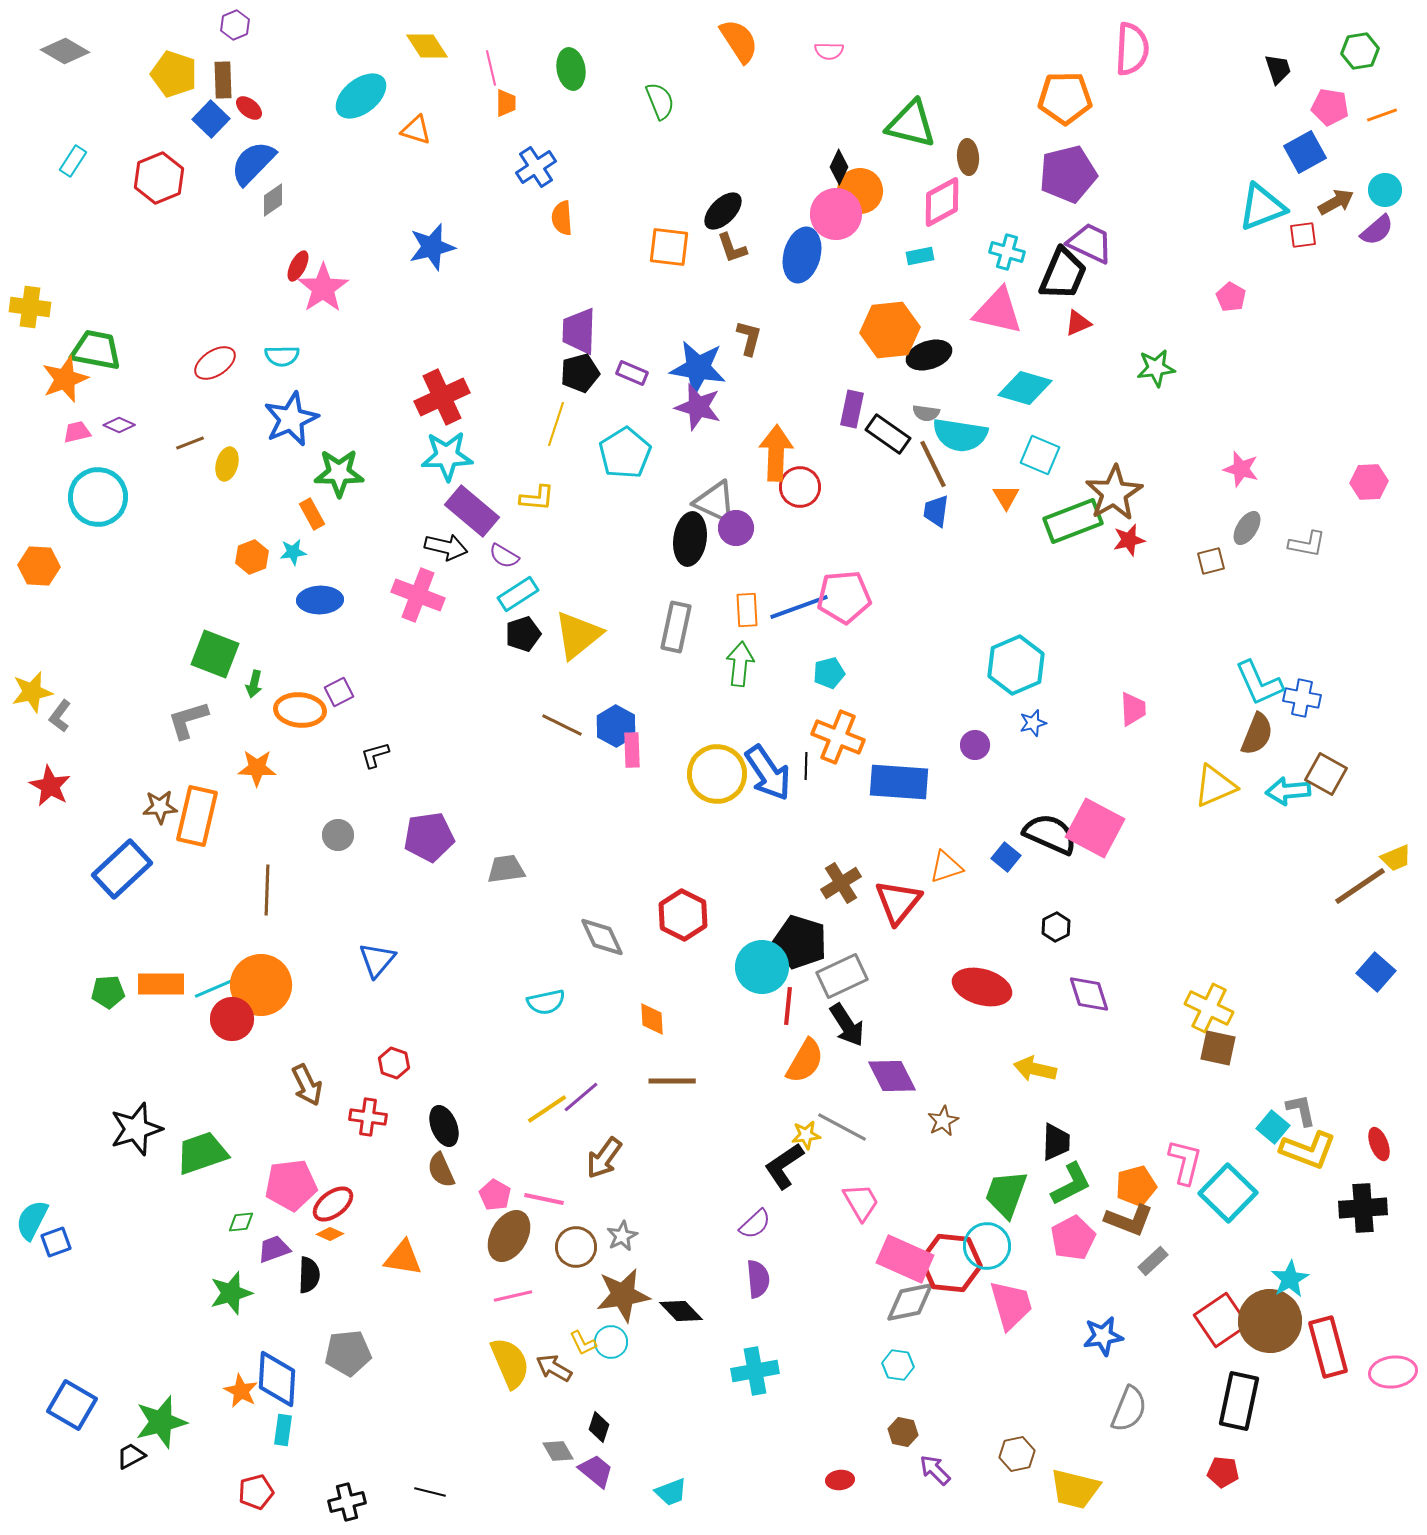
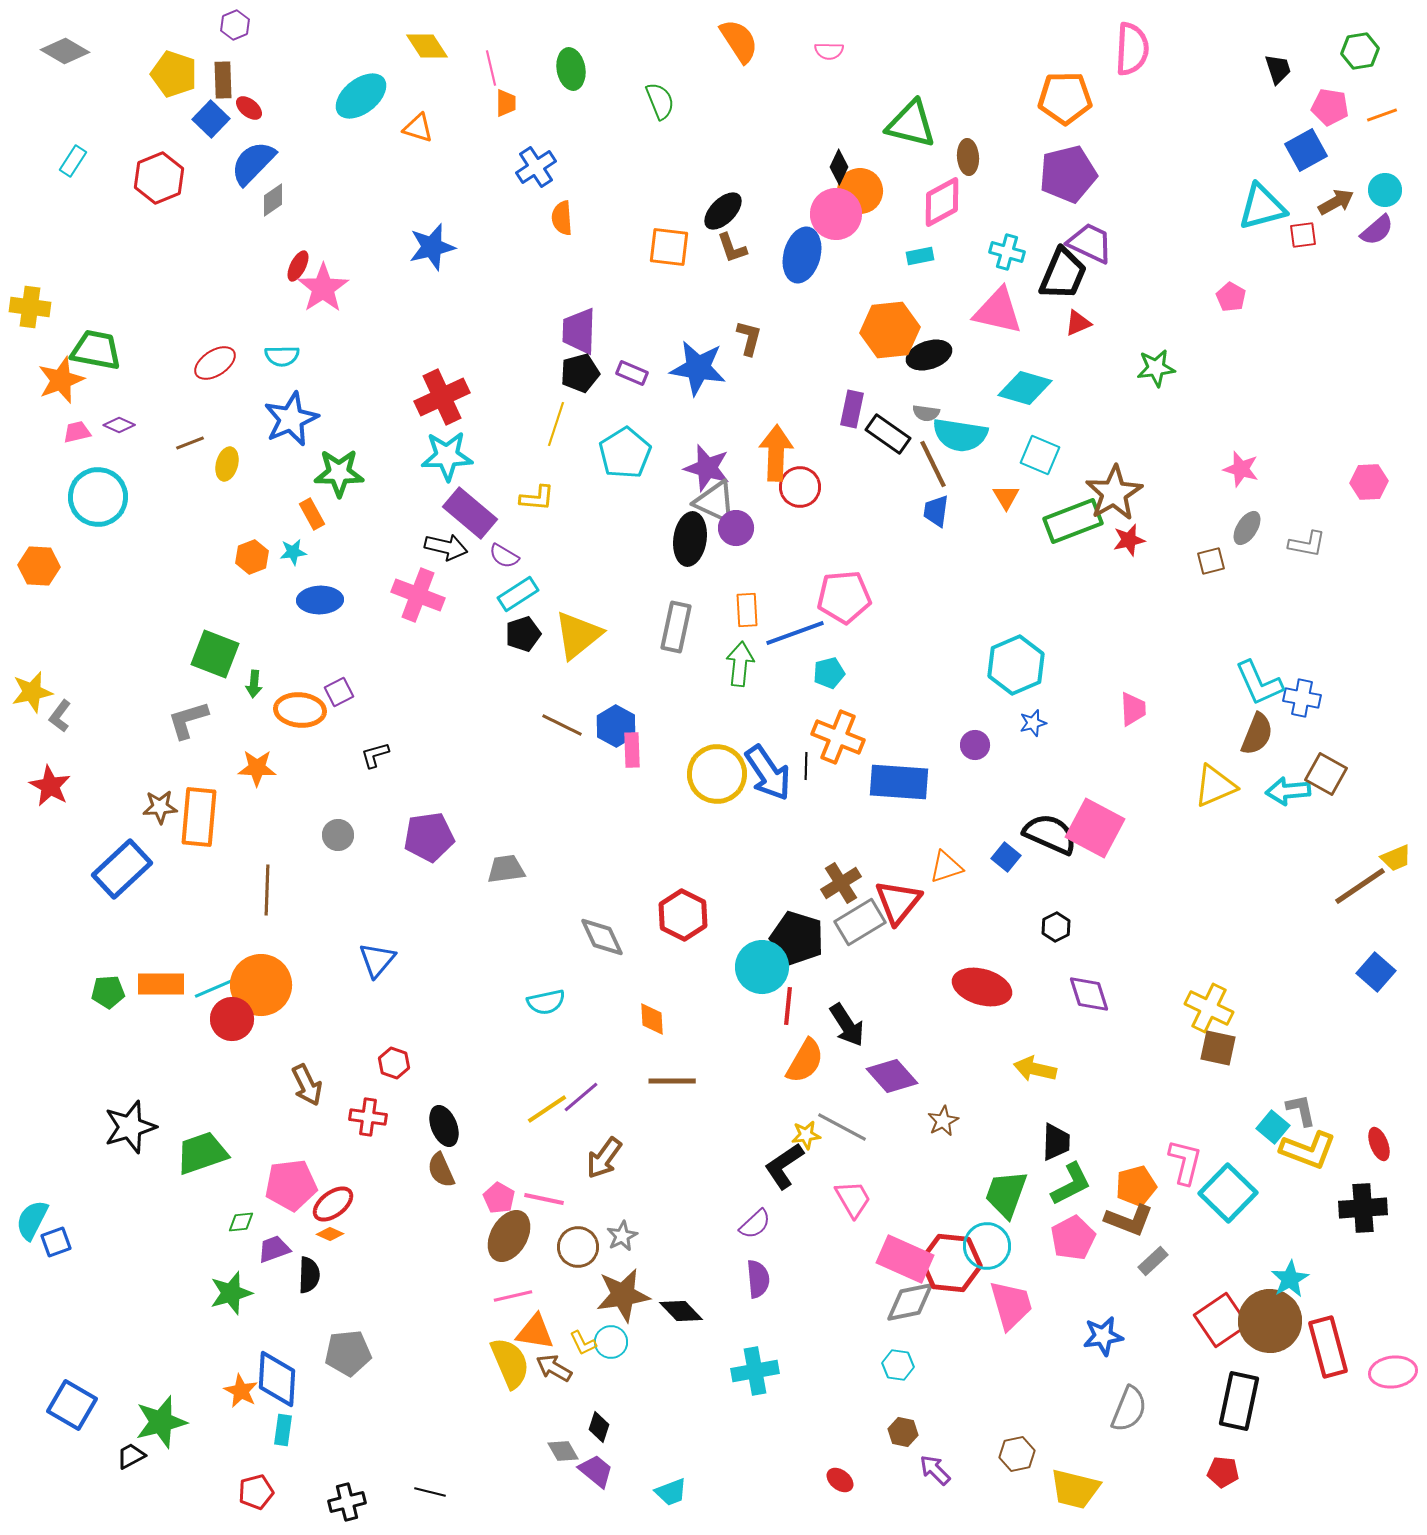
orange triangle at (416, 130): moved 2 px right, 2 px up
blue square at (1305, 152): moved 1 px right, 2 px up
cyan triangle at (1262, 207): rotated 6 degrees clockwise
orange star at (65, 379): moved 4 px left, 1 px down
purple star at (698, 407): moved 9 px right, 61 px down
purple rectangle at (472, 511): moved 2 px left, 2 px down
blue line at (799, 607): moved 4 px left, 26 px down
green arrow at (254, 684): rotated 8 degrees counterclockwise
orange rectangle at (197, 816): moved 2 px right, 1 px down; rotated 8 degrees counterclockwise
black pentagon at (800, 942): moved 3 px left, 4 px up
gray rectangle at (842, 976): moved 18 px right, 54 px up; rotated 6 degrees counterclockwise
purple diamond at (892, 1076): rotated 15 degrees counterclockwise
black star at (136, 1129): moved 6 px left, 2 px up
pink pentagon at (495, 1195): moved 4 px right, 3 px down
pink trapezoid at (861, 1202): moved 8 px left, 3 px up
brown circle at (576, 1247): moved 2 px right
orange triangle at (403, 1258): moved 132 px right, 74 px down
gray diamond at (558, 1451): moved 5 px right
red ellipse at (840, 1480): rotated 44 degrees clockwise
